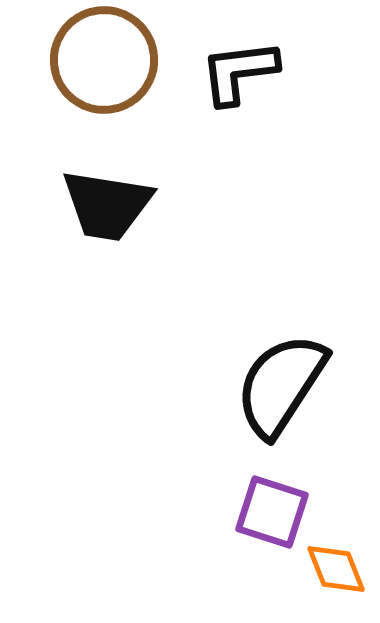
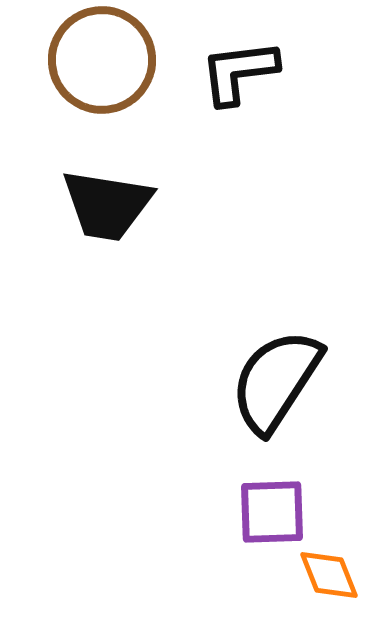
brown circle: moved 2 px left
black semicircle: moved 5 px left, 4 px up
purple square: rotated 20 degrees counterclockwise
orange diamond: moved 7 px left, 6 px down
